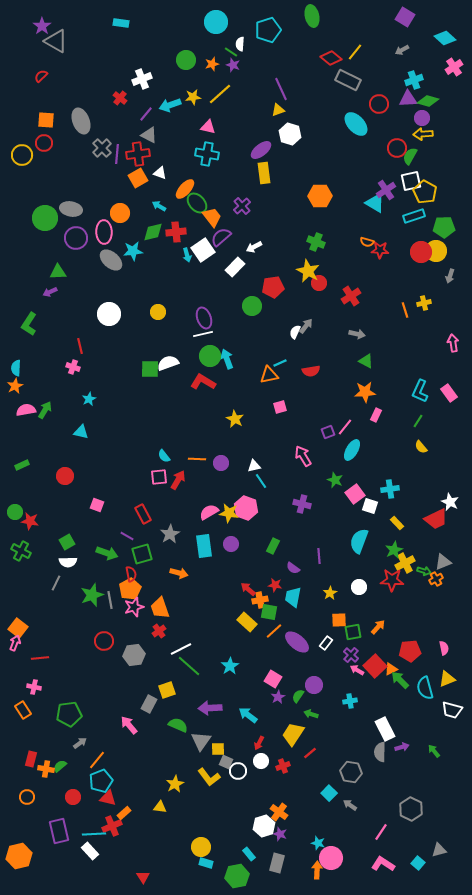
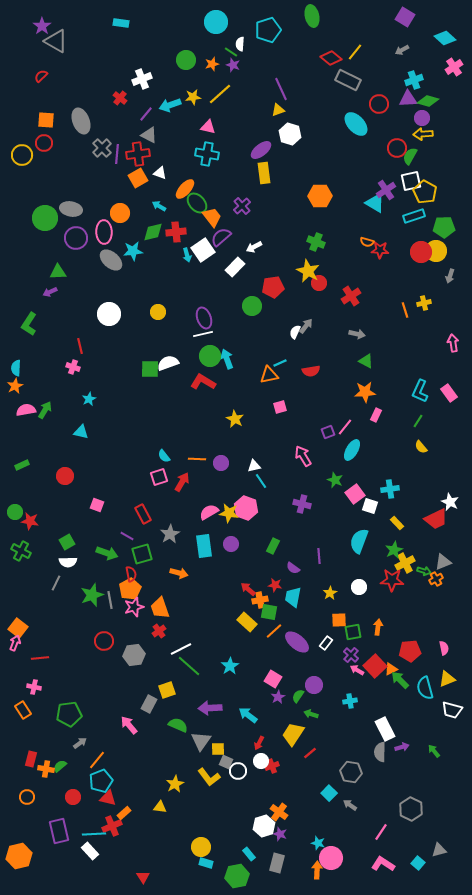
pink square at (159, 477): rotated 12 degrees counterclockwise
red arrow at (178, 480): moved 4 px right, 2 px down
orange arrow at (378, 627): rotated 35 degrees counterclockwise
red cross at (283, 766): moved 11 px left
